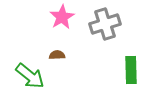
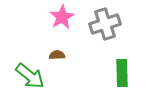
green rectangle: moved 9 px left, 3 px down
